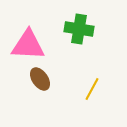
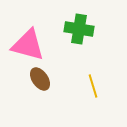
pink triangle: rotated 12 degrees clockwise
yellow line: moved 1 px right, 3 px up; rotated 45 degrees counterclockwise
